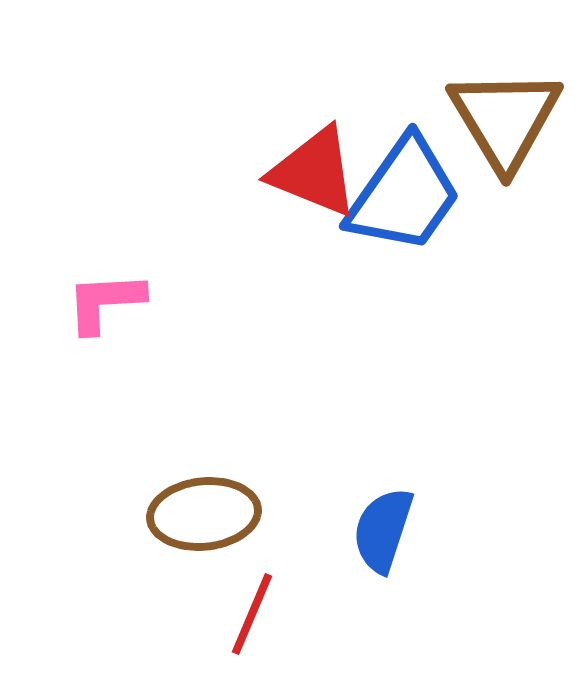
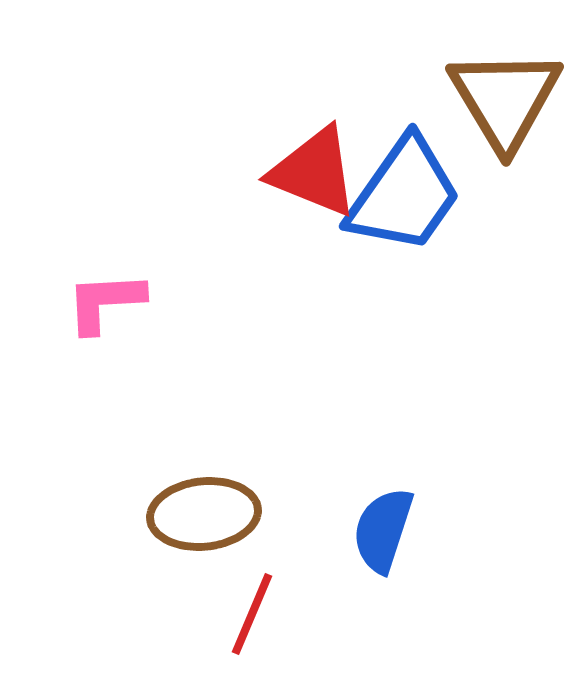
brown triangle: moved 20 px up
